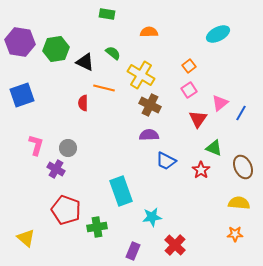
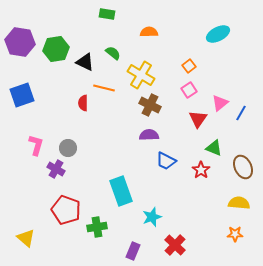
cyan star: rotated 12 degrees counterclockwise
